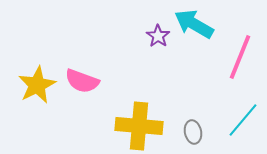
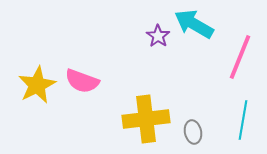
cyan line: rotated 30 degrees counterclockwise
yellow cross: moved 7 px right, 7 px up; rotated 12 degrees counterclockwise
